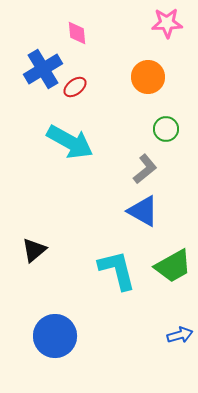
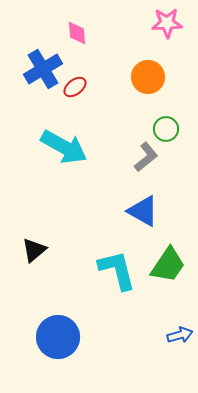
cyan arrow: moved 6 px left, 5 px down
gray L-shape: moved 1 px right, 12 px up
green trapezoid: moved 5 px left, 1 px up; rotated 27 degrees counterclockwise
blue circle: moved 3 px right, 1 px down
